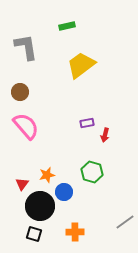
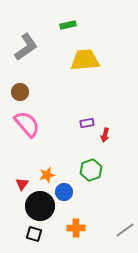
green rectangle: moved 1 px right, 1 px up
gray L-shape: rotated 64 degrees clockwise
yellow trapezoid: moved 4 px right, 5 px up; rotated 32 degrees clockwise
pink semicircle: moved 1 px right, 2 px up
green hexagon: moved 1 px left, 2 px up; rotated 25 degrees clockwise
gray line: moved 8 px down
orange cross: moved 1 px right, 4 px up
